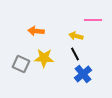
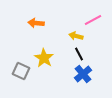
pink line: rotated 30 degrees counterclockwise
orange arrow: moved 8 px up
black line: moved 4 px right
yellow star: rotated 30 degrees clockwise
gray square: moved 7 px down
